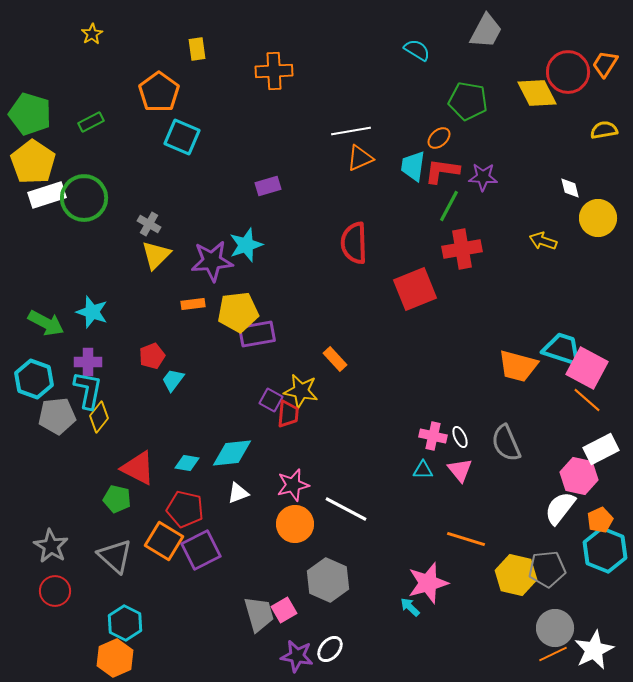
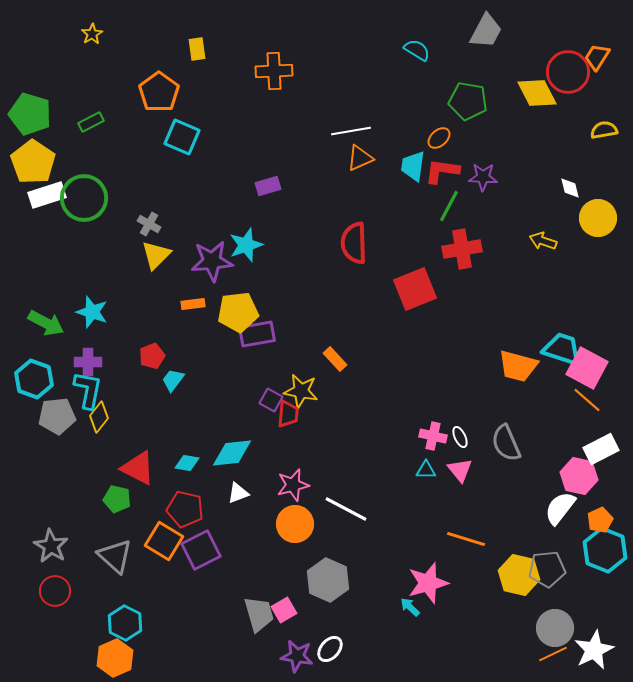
orange trapezoid at (605, 64): moved 8 px left, 7 px up
cyan triangle at (423, 470): moved 3 px right
yellow hexagon at (516, 575): moved 3 px right
